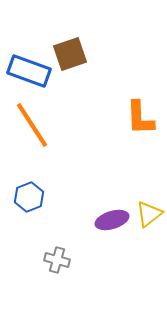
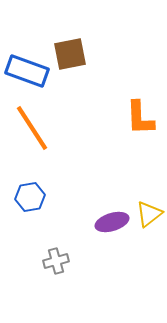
brown square: rotated 8 degrees clockwise
blue rectangle: moved 2 px left
orange line: moved 3 px down
blue hexagon: moved 1 px right; rotated 12 degrees clockwise
purple ellipse: moved 2 px down
gray cross: moved 1 px left, 1 px down; rotated 30 degrees counterclockwise
